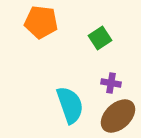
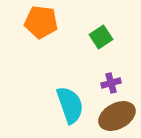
green square: moved 1 px right, 1 px up
purple cross: rotated 24 degrees counterclockwise
brown ellipse: moved 1 px left; rotated 15 degrees clockwise
